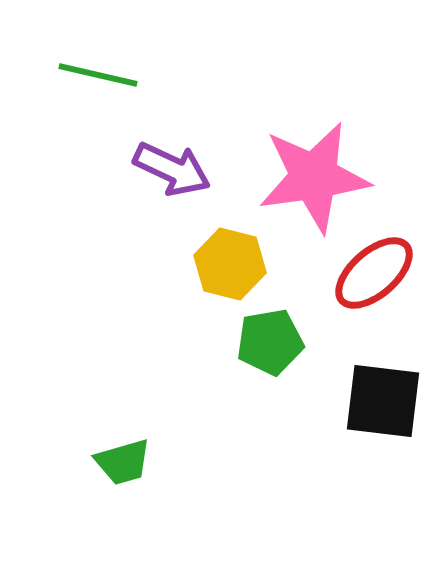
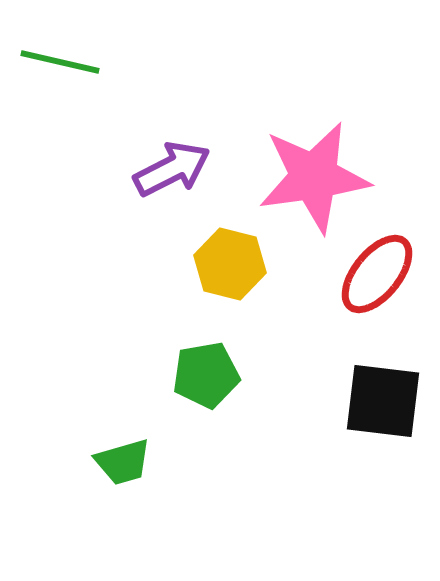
green line: moved 38 px left, 13 px up
purple arrow: rotated 52 degrees counterclockwise
red ellipse: moved 3 px right, 1 px down; rotated 10 degrees counterclockwise
green pentagon: moved 64 px left, 33 px down
